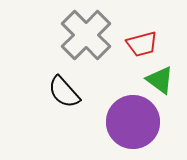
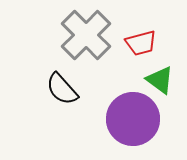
red trapezoid: moved 1 px left, 1 px up
black semicircle: moved 2 px left, 3 px up
purple circle: moved 3 px up
